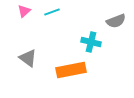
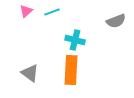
pink triangle: moved 2 px right
cyan cross: moved 16 px left, 2 px up
gray triangle: moved 2 px right, 15 px down
orange rectangle: rotated 76 degrees counterclockwise
